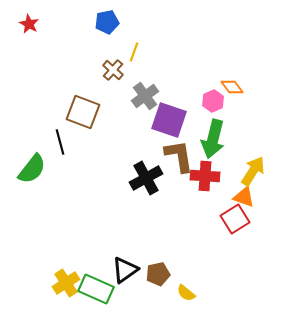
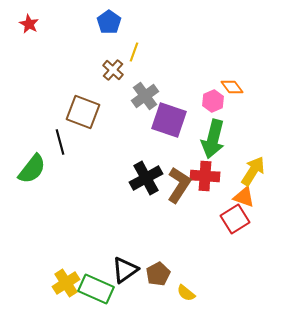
blue pentagon: moved 2 px right; rotated 25 degrees counterclockwise
brown L-shape: moved 29 px down; rotated 42 degrees clockwise
brown pentagon: rotated 15 degrees counterclockwise
